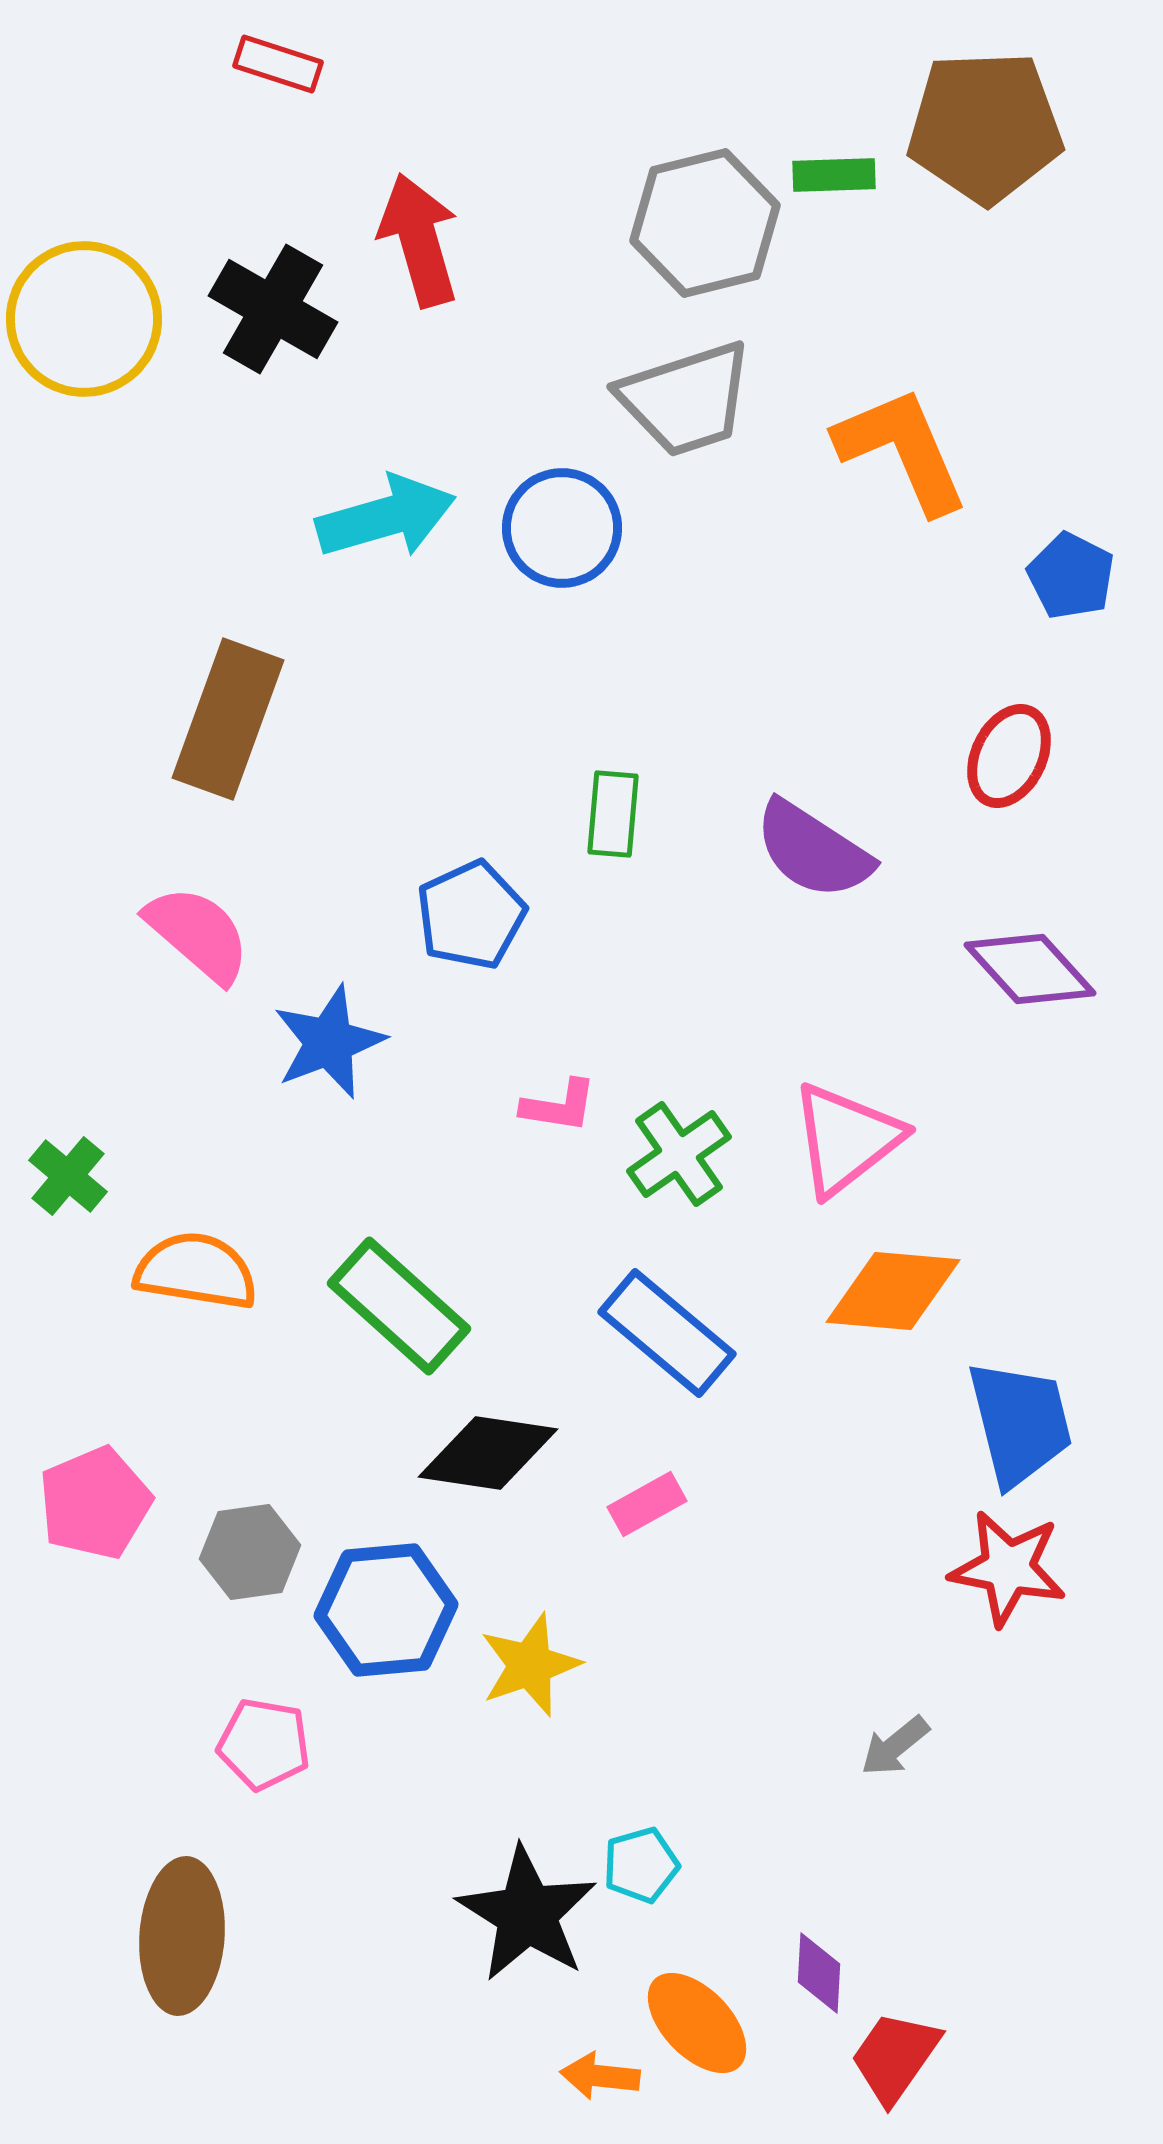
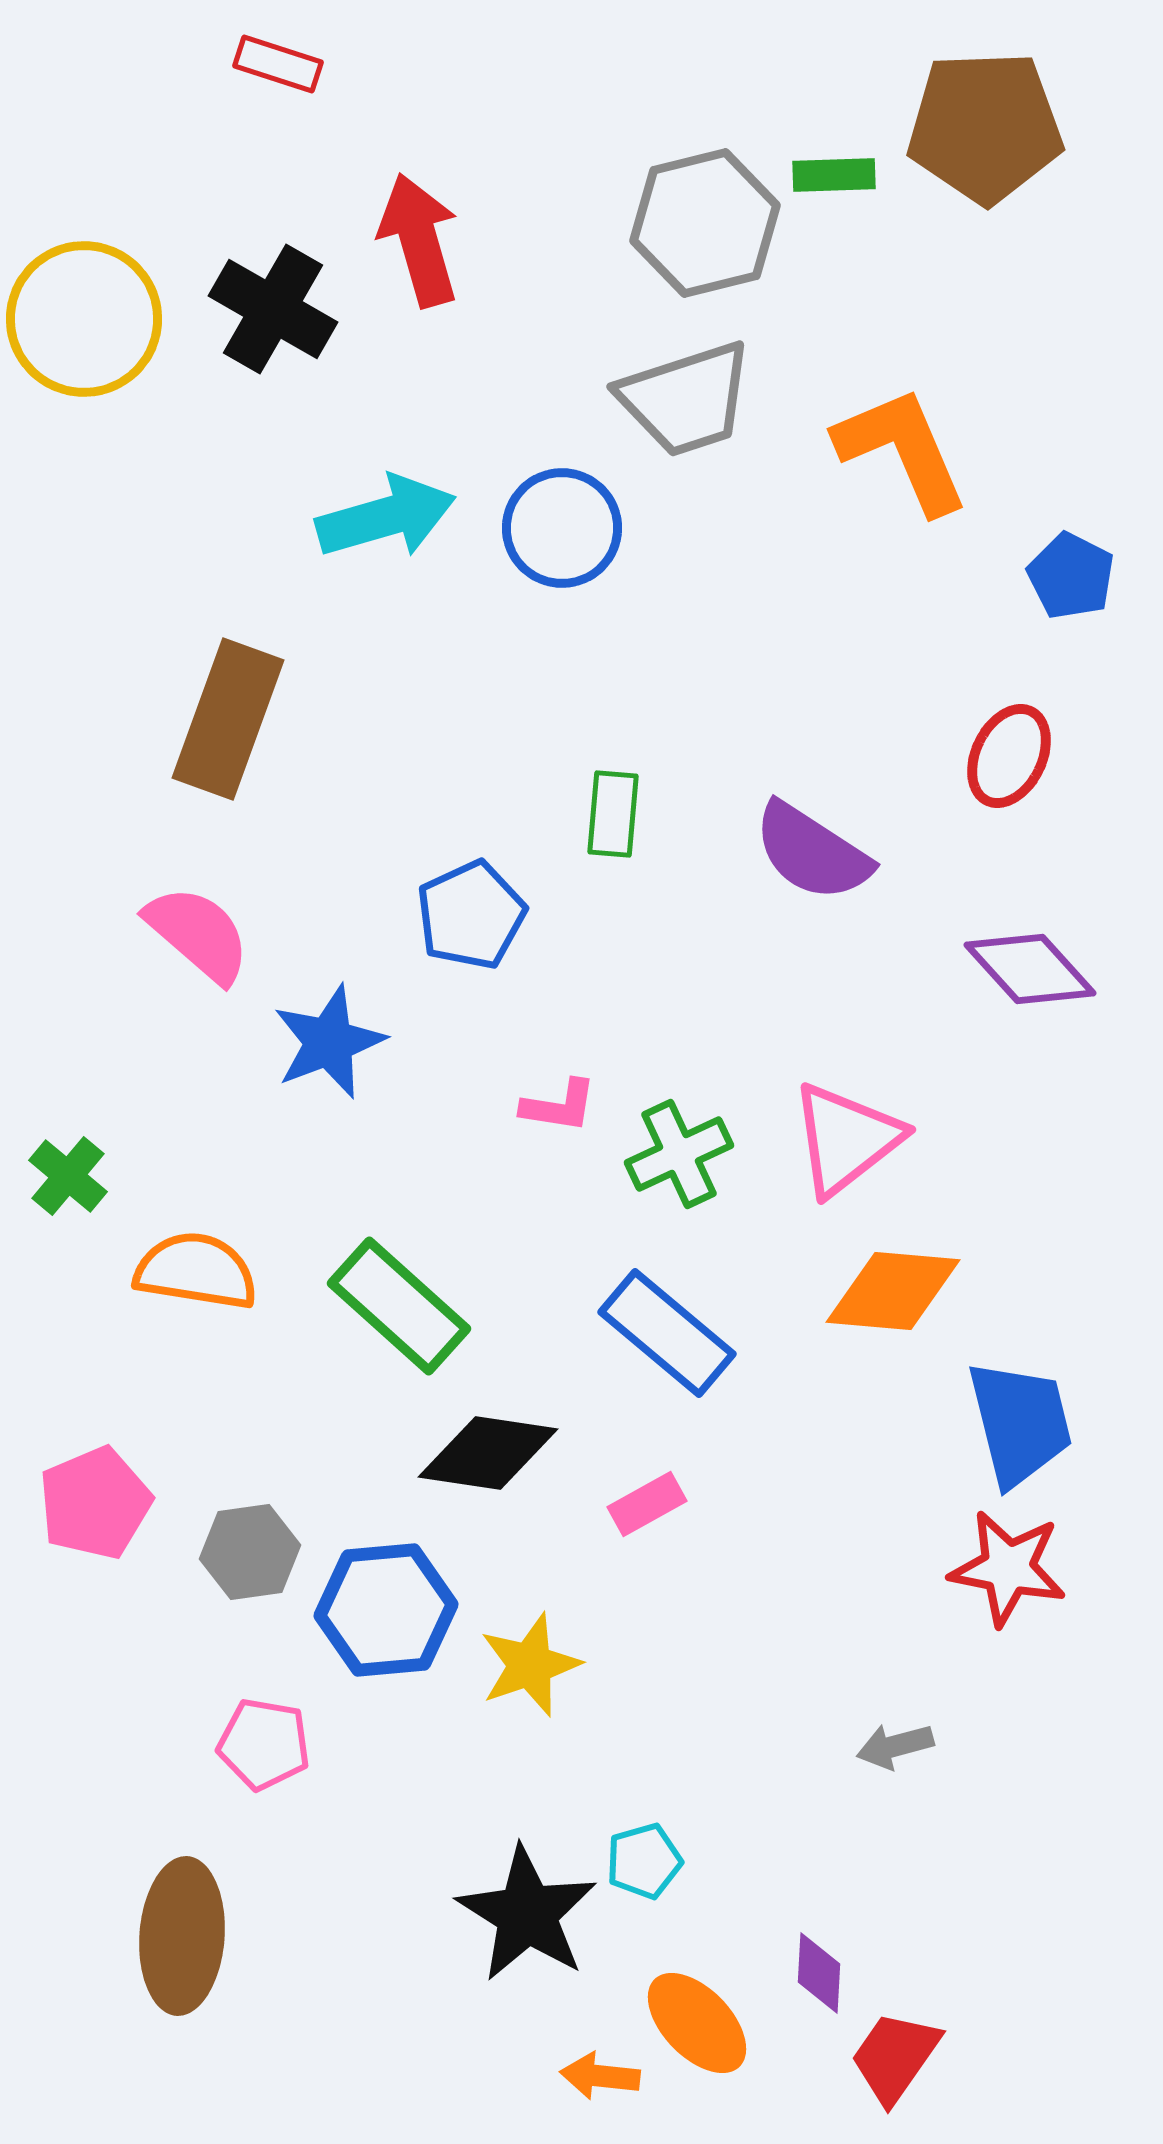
purple semicircle at (813, 850): moved 1 px left, 2 px down
green cross at (679, 1154): rotated 10 degrees clockwise
gray arrow at (895, 1746): rotated 24 degrees clockwise
cyan pentagon at (641, 1865): moved 3 px right, 4 px up
